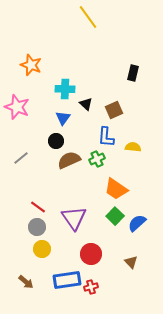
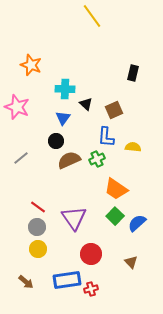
yellow line: moved 4 px right, 1 px up
yellow circle: moved 4 px left
red cross: moved 2 px down
